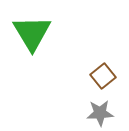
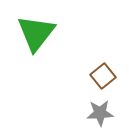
green triangle: moved 4 px right; rotated 9 degrees clockwise
